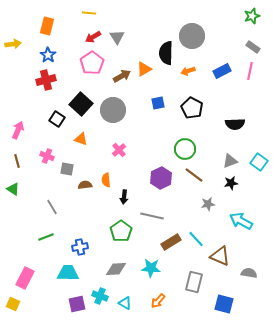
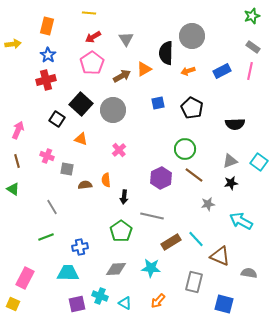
gray triangle at (117, 37): moved 9 px right, 2 px down
